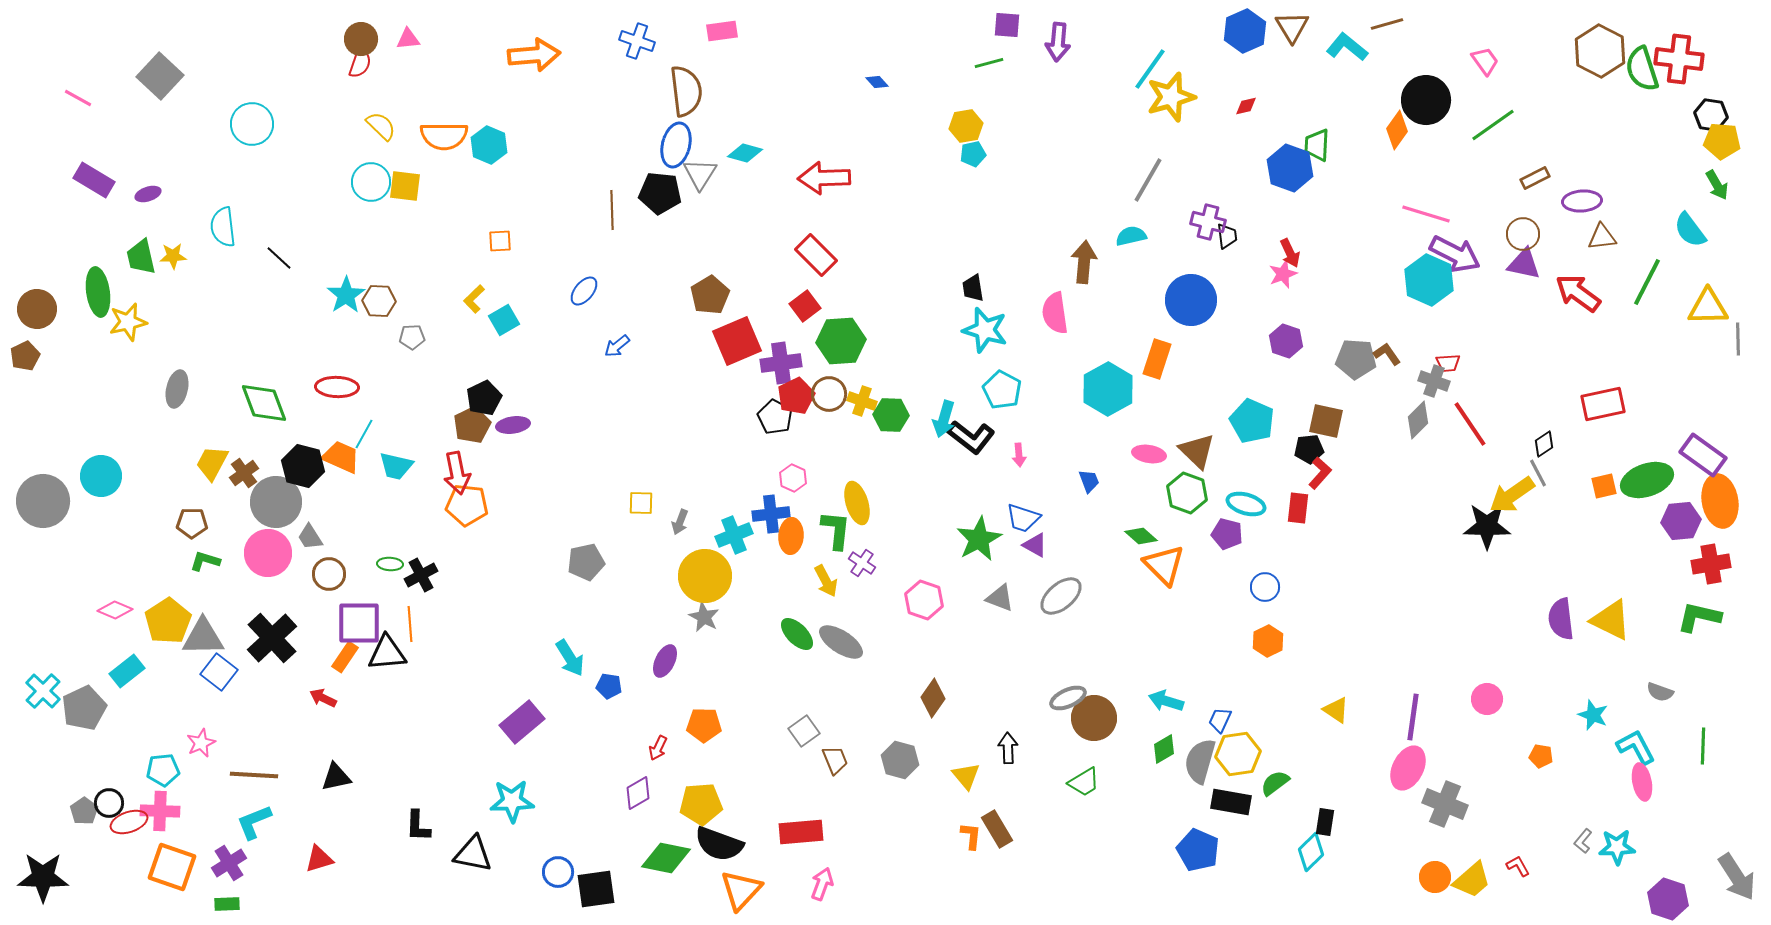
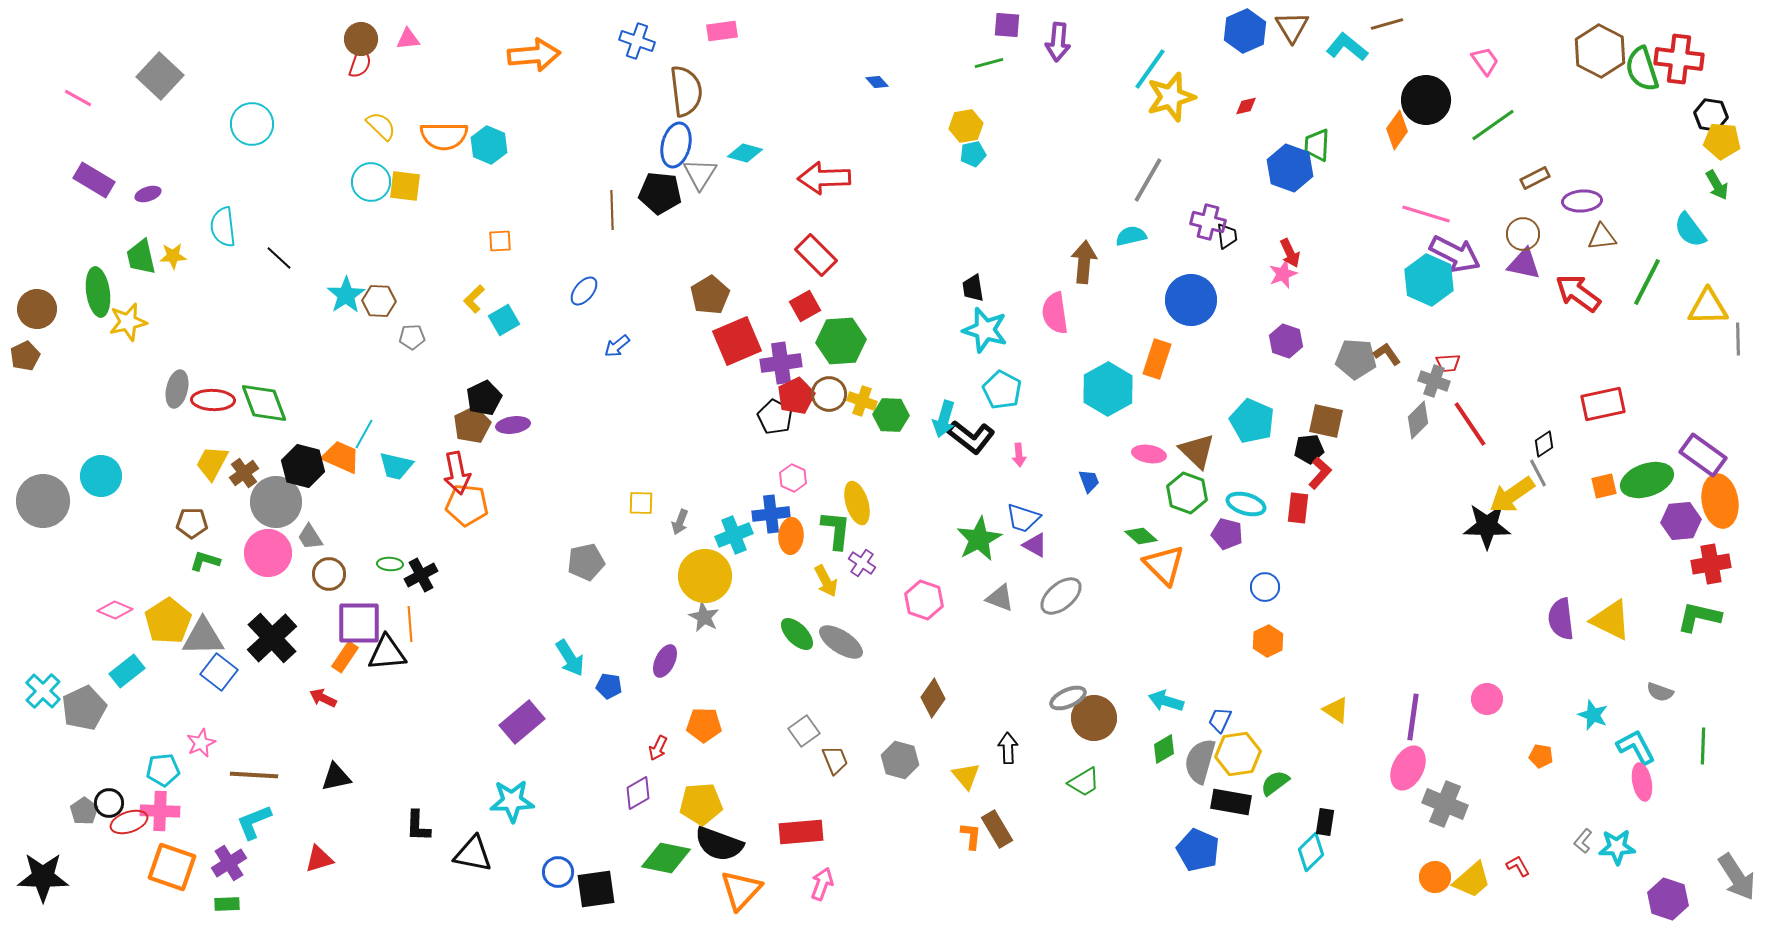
red square at (805, 306): rotated 8 degrees clockwise
red ellipse at (337, 387): moved 124 px left, 13 px down
